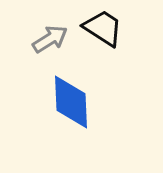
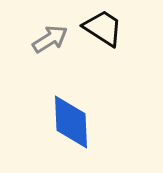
blue diamond: moved 20 px down
